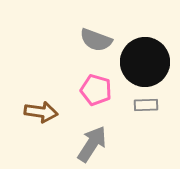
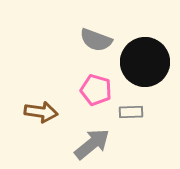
gray rectangle: moved 15 px left, 7 px down
gray arrow: rotated 18 degrees clockwise
